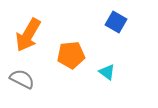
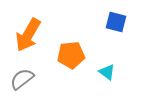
blue square: rotated 15 degrees counterclockwise
gray semicircle: rotated 65 degrees counterclockwise
